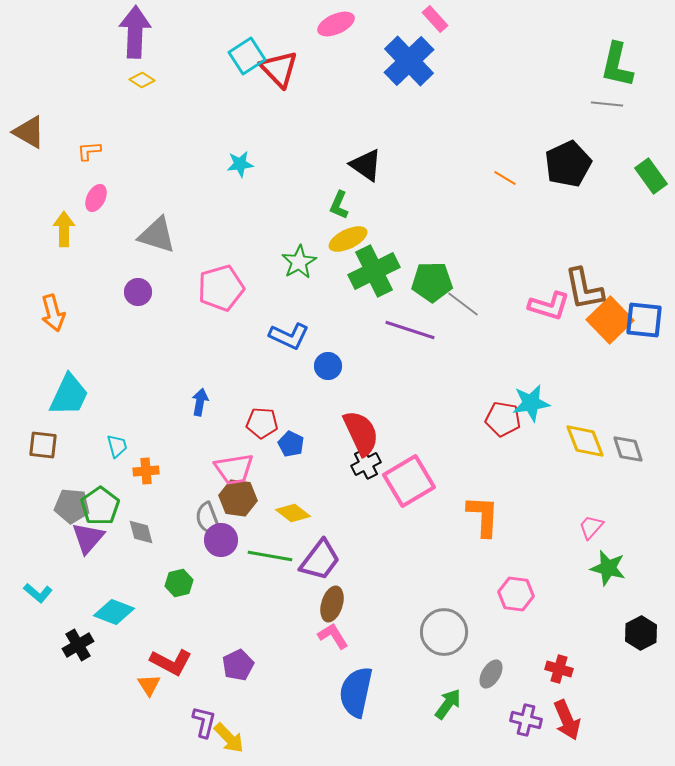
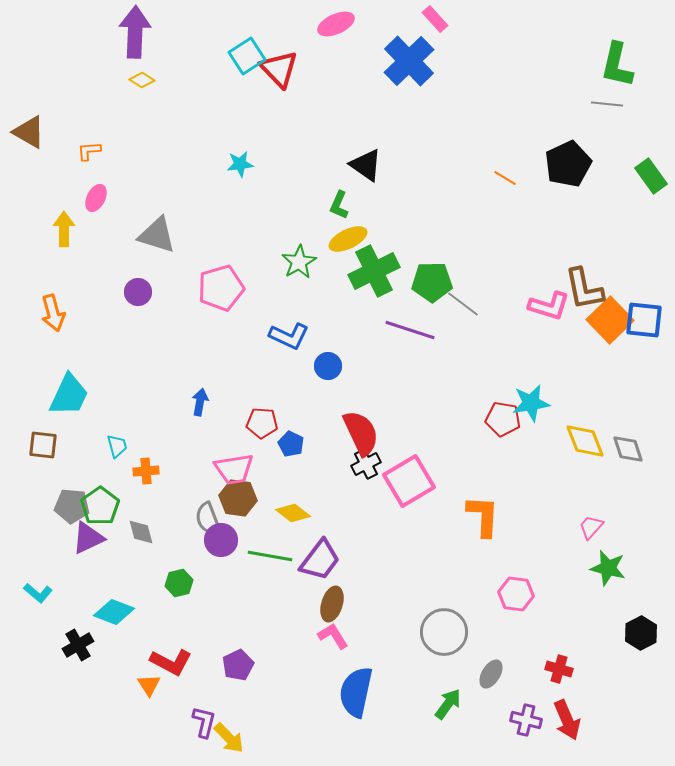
purple triangle at (88, 538): rotated 24 degrees clockwise
